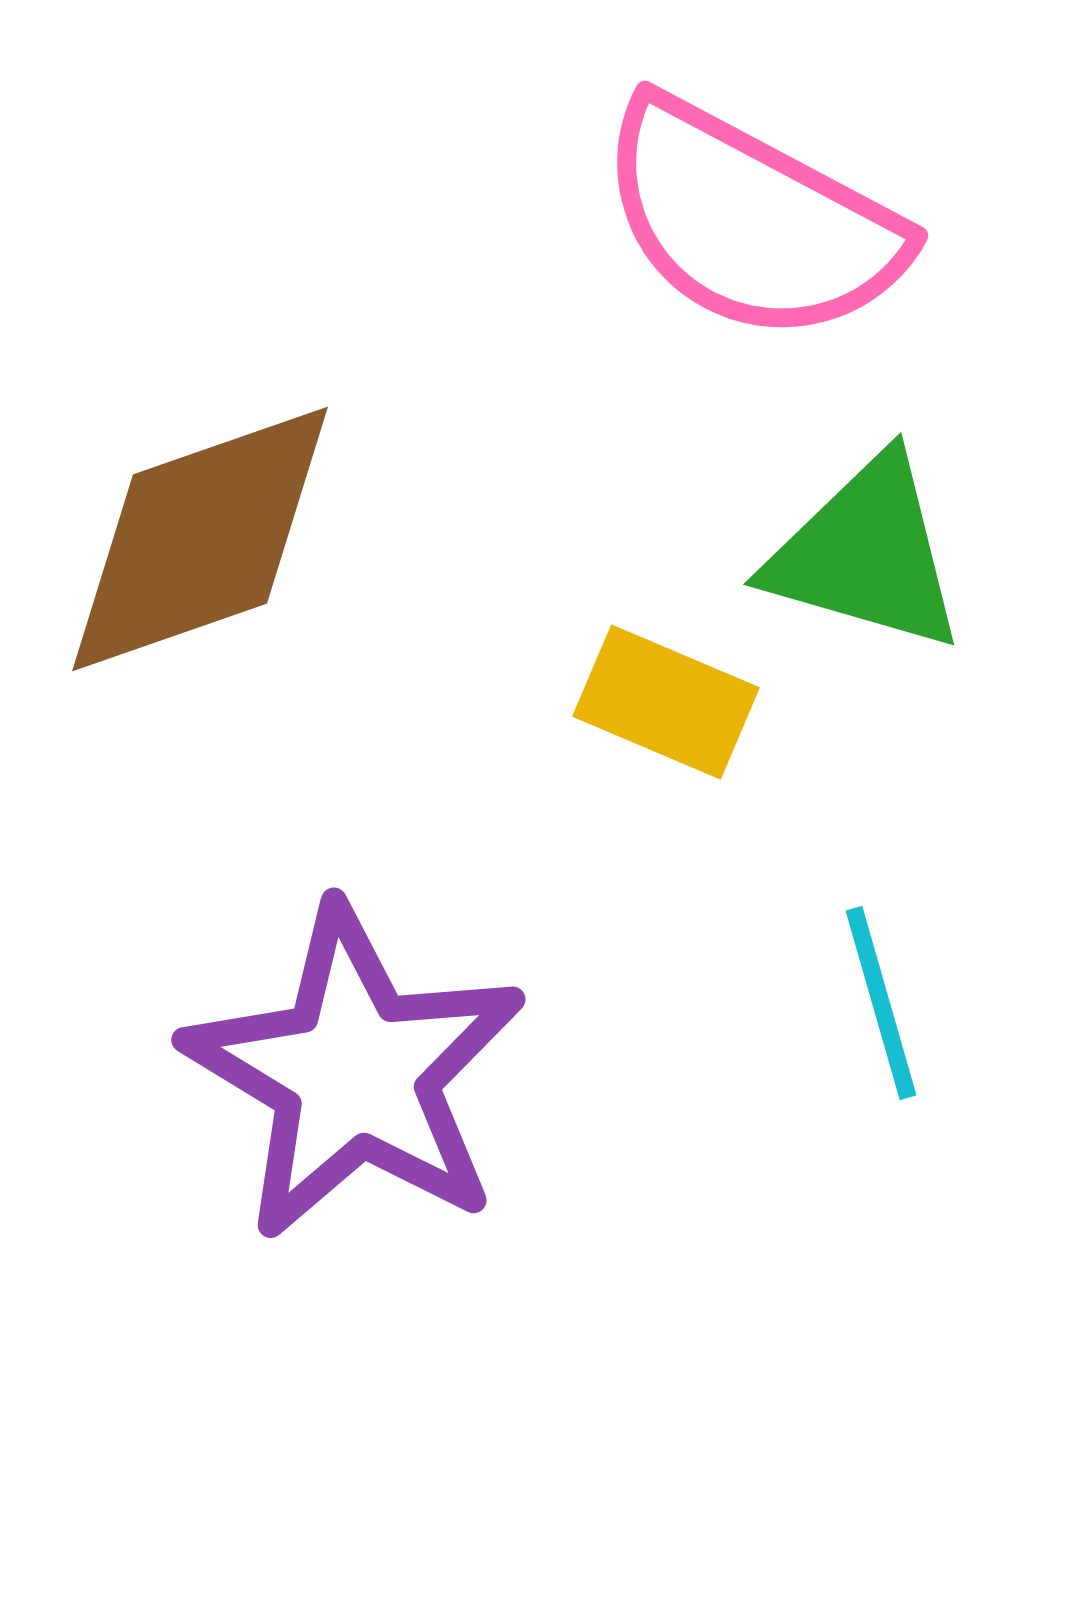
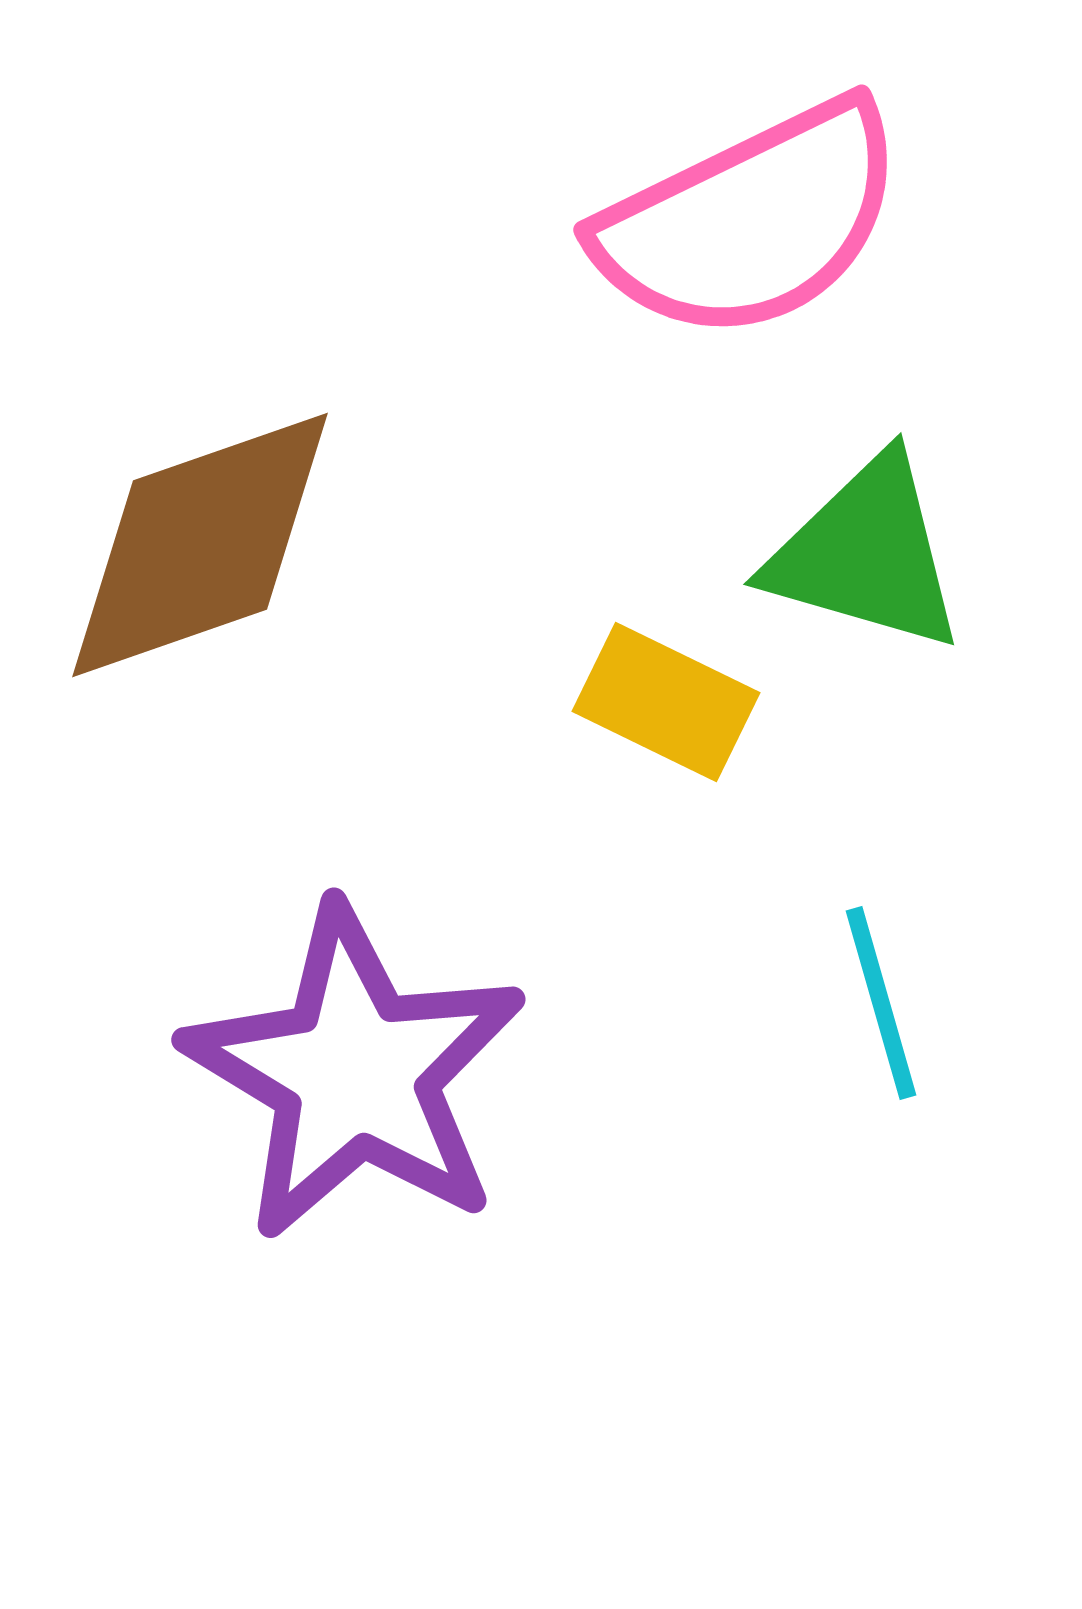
pink semicircle: rotated 54 degrees counterclockwise
brown diamond: moved 6 px down
yellow rectangle: rotated 3 degrees clockwise
